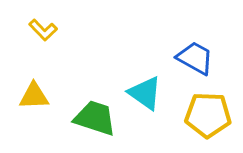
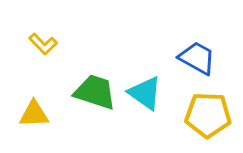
yellow L-shape: moved 14 px down
blue trapezoid: moved 2 px right
yellow triangle: moved 18 px down
green trapezoid: moved 26 px up
